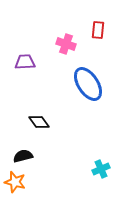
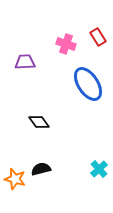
red rectangle: moved 7 px down; rotated 36 degrees counterclockwise
black semicircle: moved 18 px right, 13 px down
cyan cross: moved 2 px left; rotated 18 degrees counterclockwise
orange star: moved 3 px up
